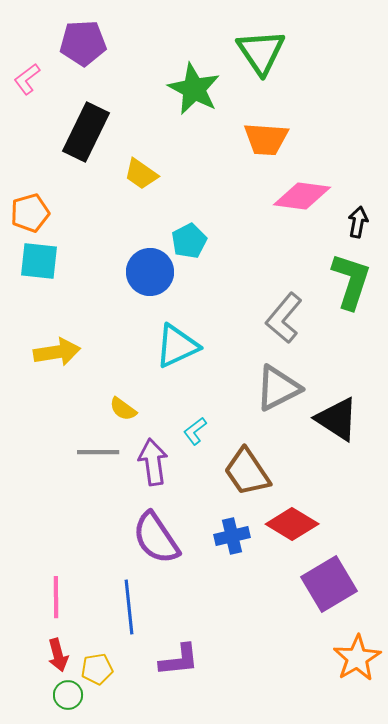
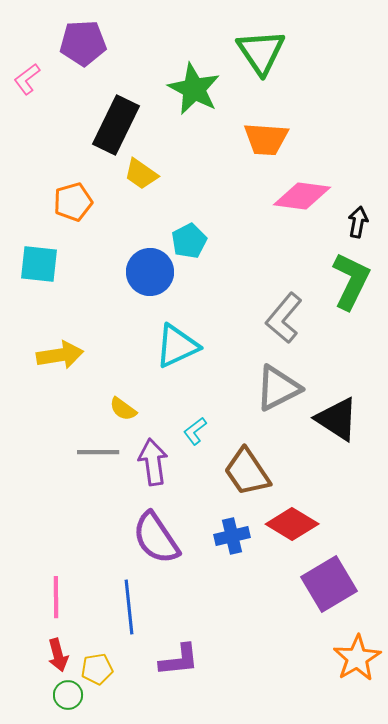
black rectangle: moved 30 px right, 7 px up
orange pentagon: moved 43 px right, 11 px up
cyan square: moved 3 px down
green L-shape: rotated 8 degrees clockwise
yellow arrow: moved 3 px right, 3 px down
